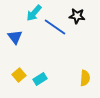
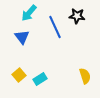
cyan arrow: moved 5 px left
blue line: rotated 30 degrees clockwise
blue triangle: moved 7 px right
yellow semicircle: moved 2 px up; rotated 21 degrees counterclockwise
